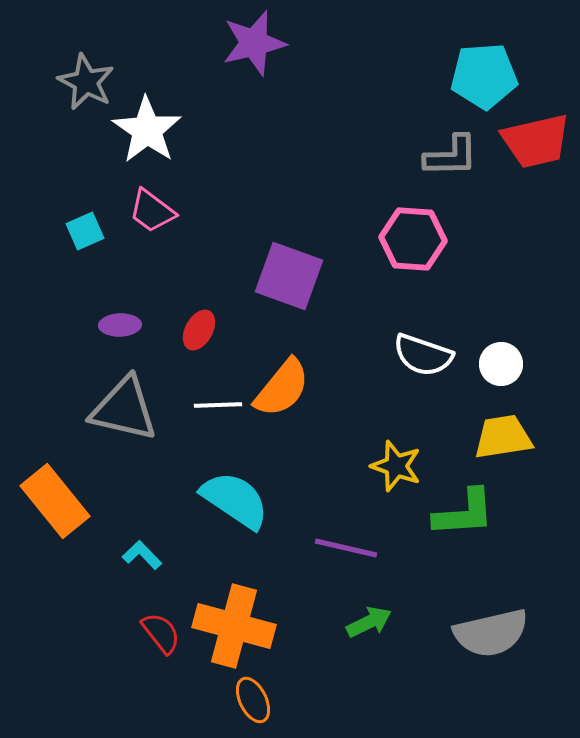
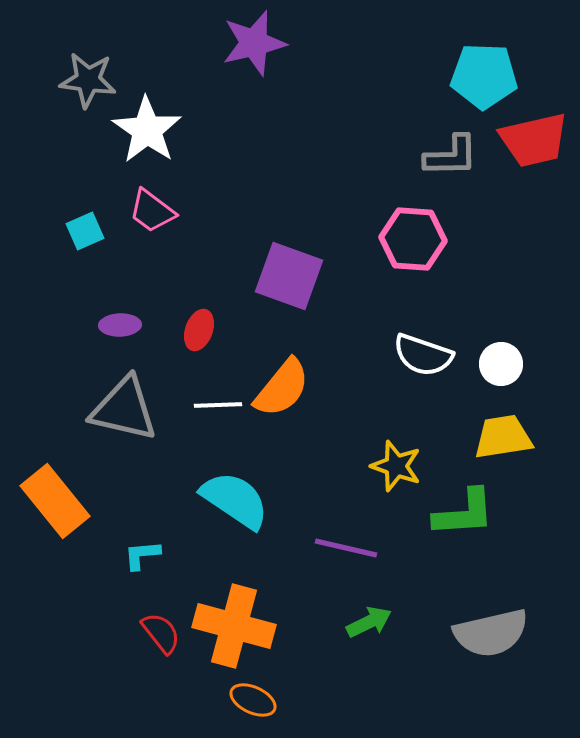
cyan pentagon: rotated 6 degrees clockwise
gray star: moved 2 px right, 2 px up; rotated 20 degrees counterclockwise
red trapezoid: moved 2 px left, 1 px up
red ellipse: rotated 9 degrees counterclockwise
cyan L-shape: rotated 51 degrees counterclockwise
orange ellipse: rotated 39 degrees counterclockwise
